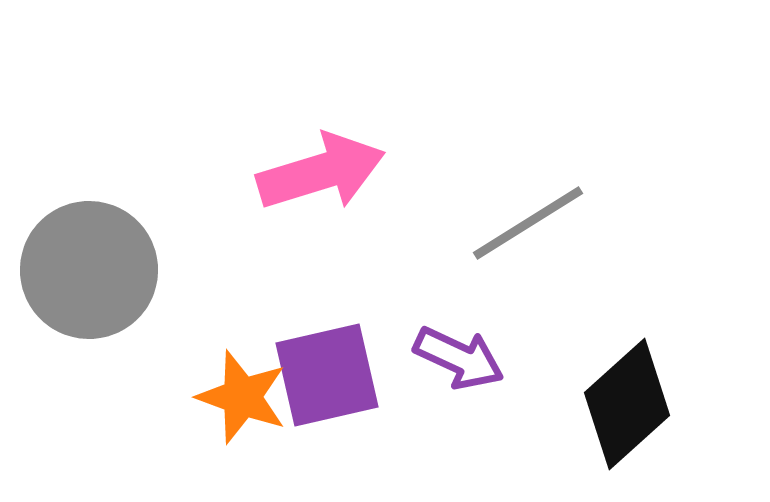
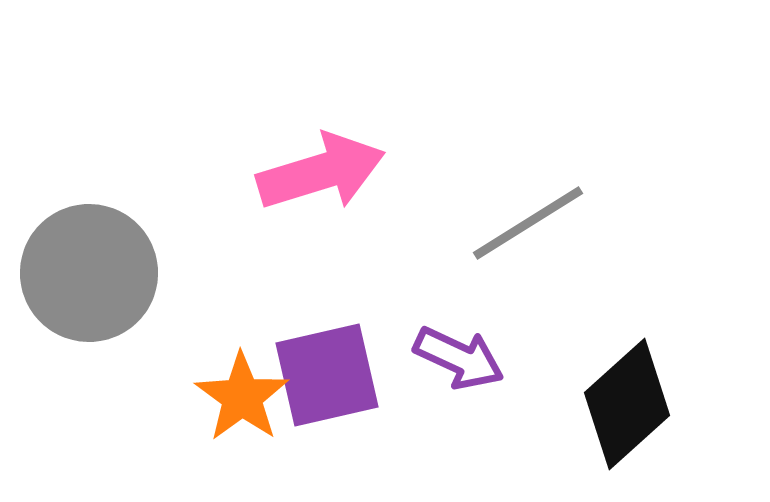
gray circle: moved 3 px down
orange star: rotated 16 degrees clockwise
